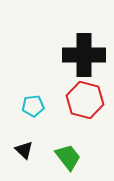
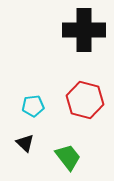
black cross: moved 25 px up
black triangle: moved 1 px right, 7 px up
